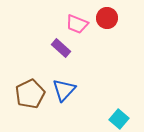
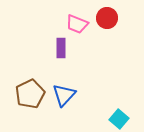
purple rectangle: rotated 48 degrees clockwise
blue triangle: moved 5 px down
